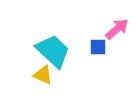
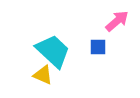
pink arrow: moved 8 px up
